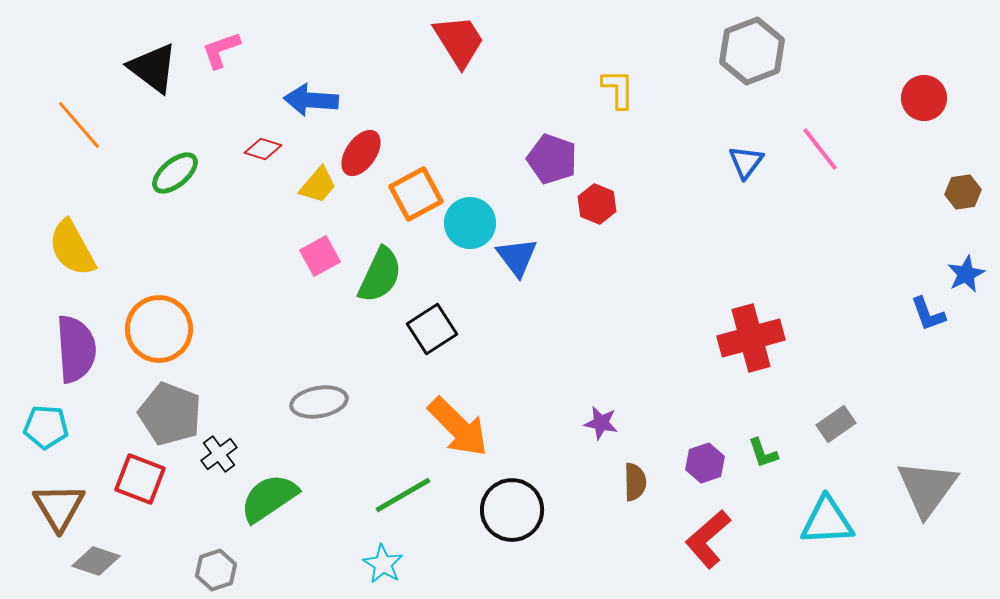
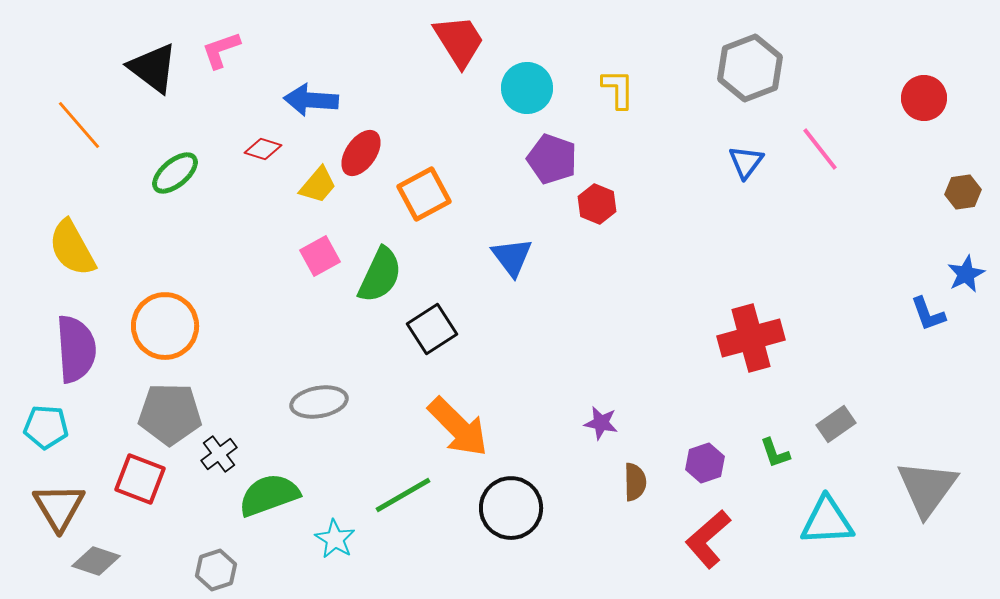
gray hexagon at (752, 51): moved 2 px left, 17 px down
orange square at (416, 194): moved 8 px right
cyan circle at (470, 223): moved 57 px right, 135 px up
blue triangle at (517, 257): moved 5 px left
orange circle at (159, 329): moved 6 px right, 3 px up
gray pentagon at (170, 414): rotated 20 degrees counterclockwise
green L-shape at (763, 453): moved 12 px right
green semicircle at (269, 498): moved 3 px up; rotated 14 degrees clockwise
black circle at (512, 510): moved 1 px left, 2 px up
cyan star at (383, 564): moved 48 px left, 25 px up
